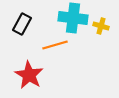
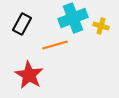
cyan cross: rotated 28 degrees counterclockwise
